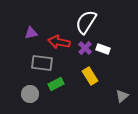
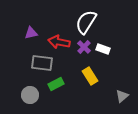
purple cross: moved 1 px left, 1 px up
gray circle: moved 1 px down
